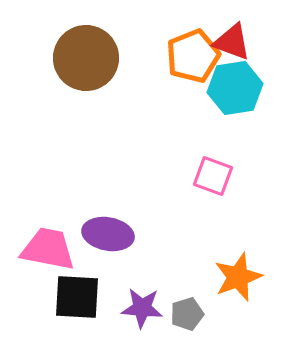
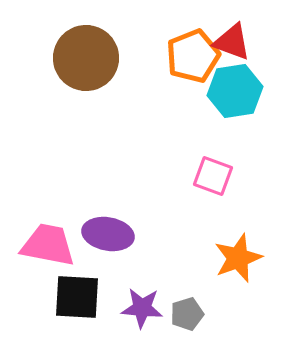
cyan hexagon: moved 3 px down
pink trapezoid: moved 4 px up
orange star: moved 19 px up
